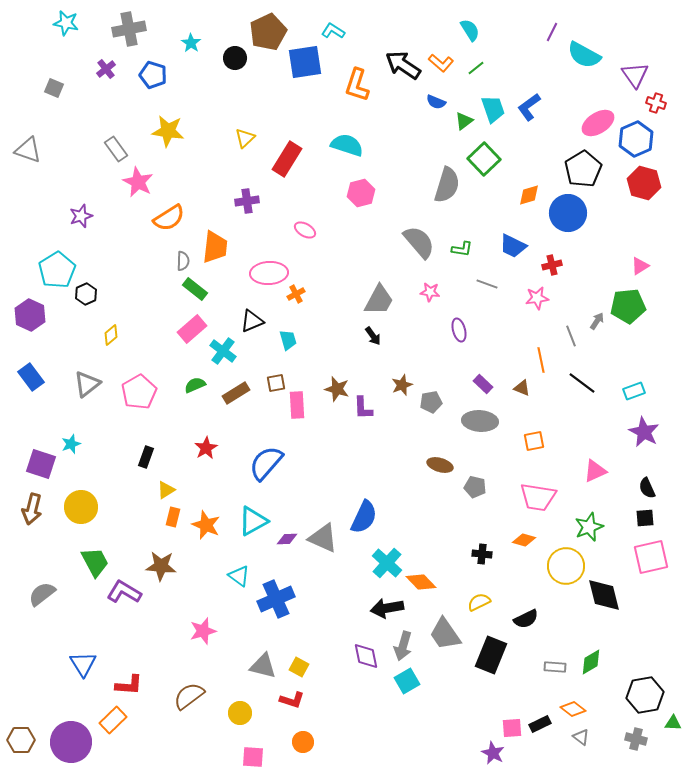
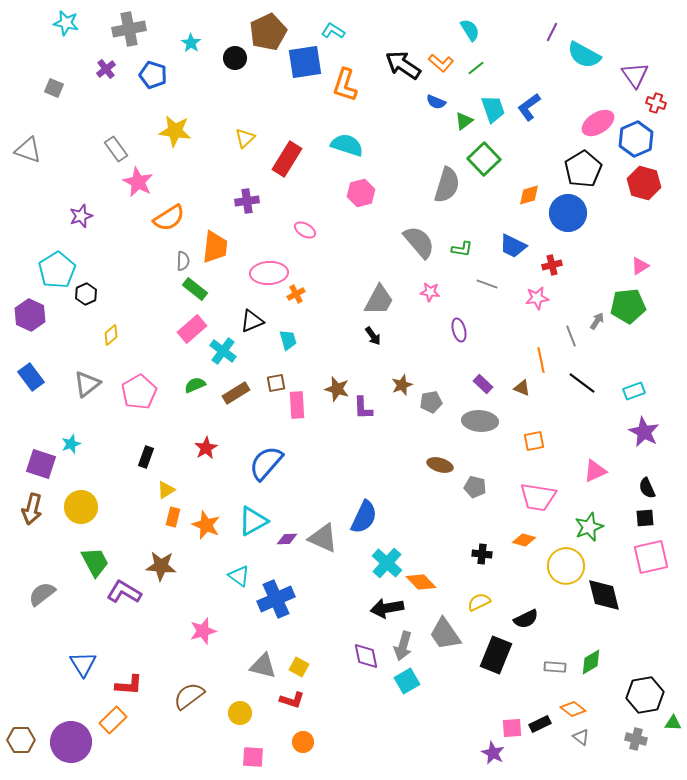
orange L-shape at (357, 85): moved 12 px left
yellow star at (168, 131): moved 7 px right
black rectangle at (491, 655): moved 5 px right
